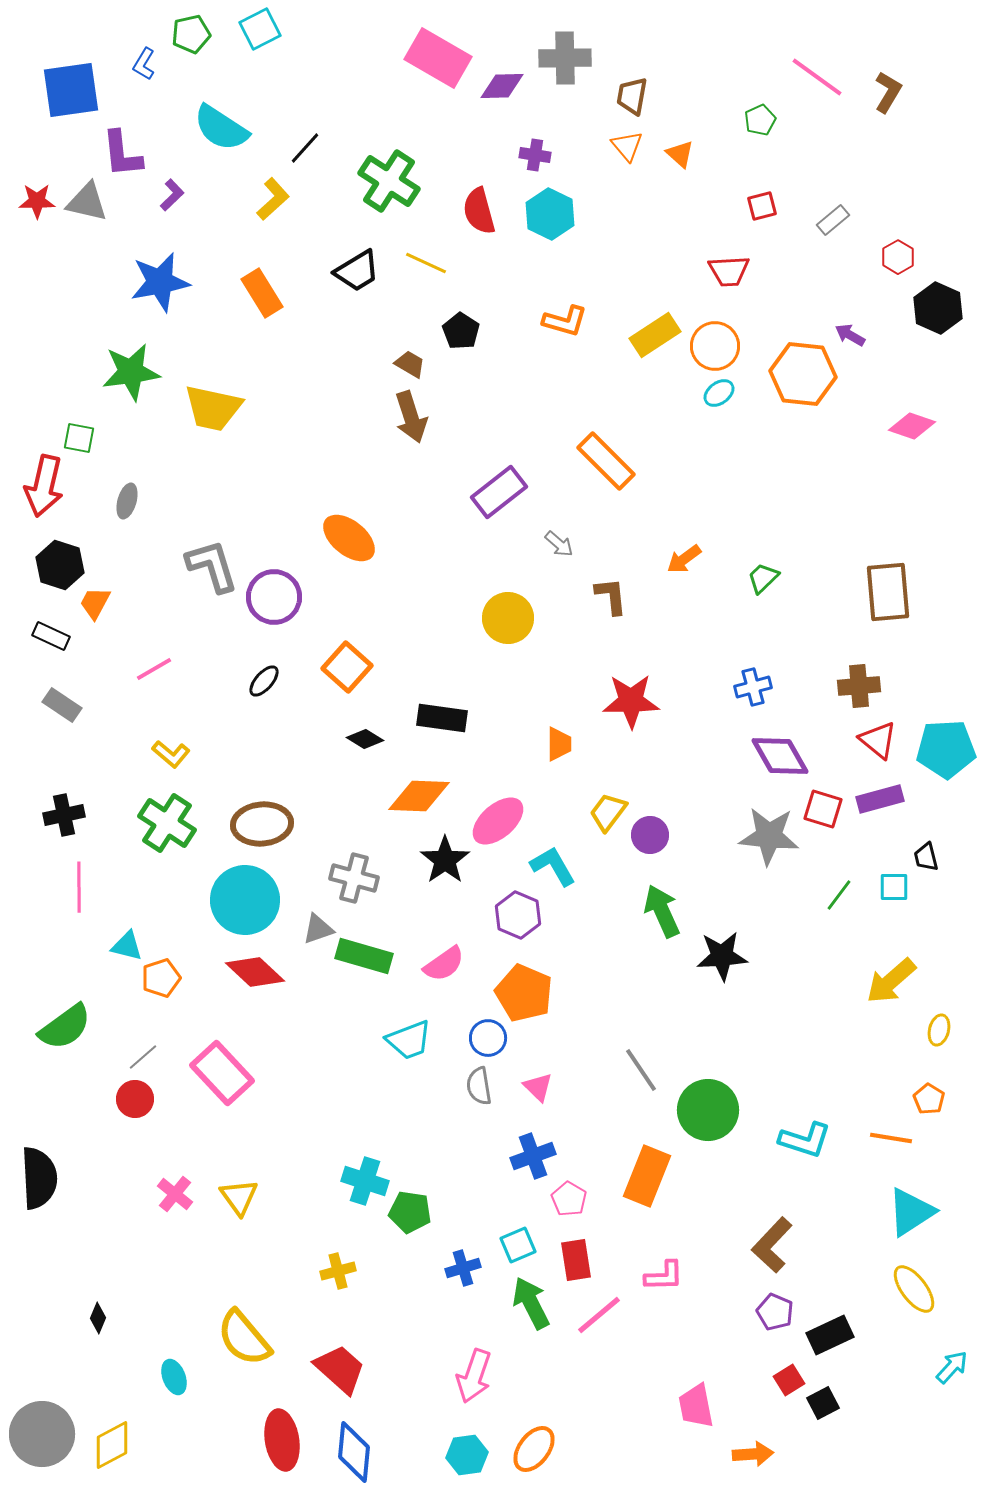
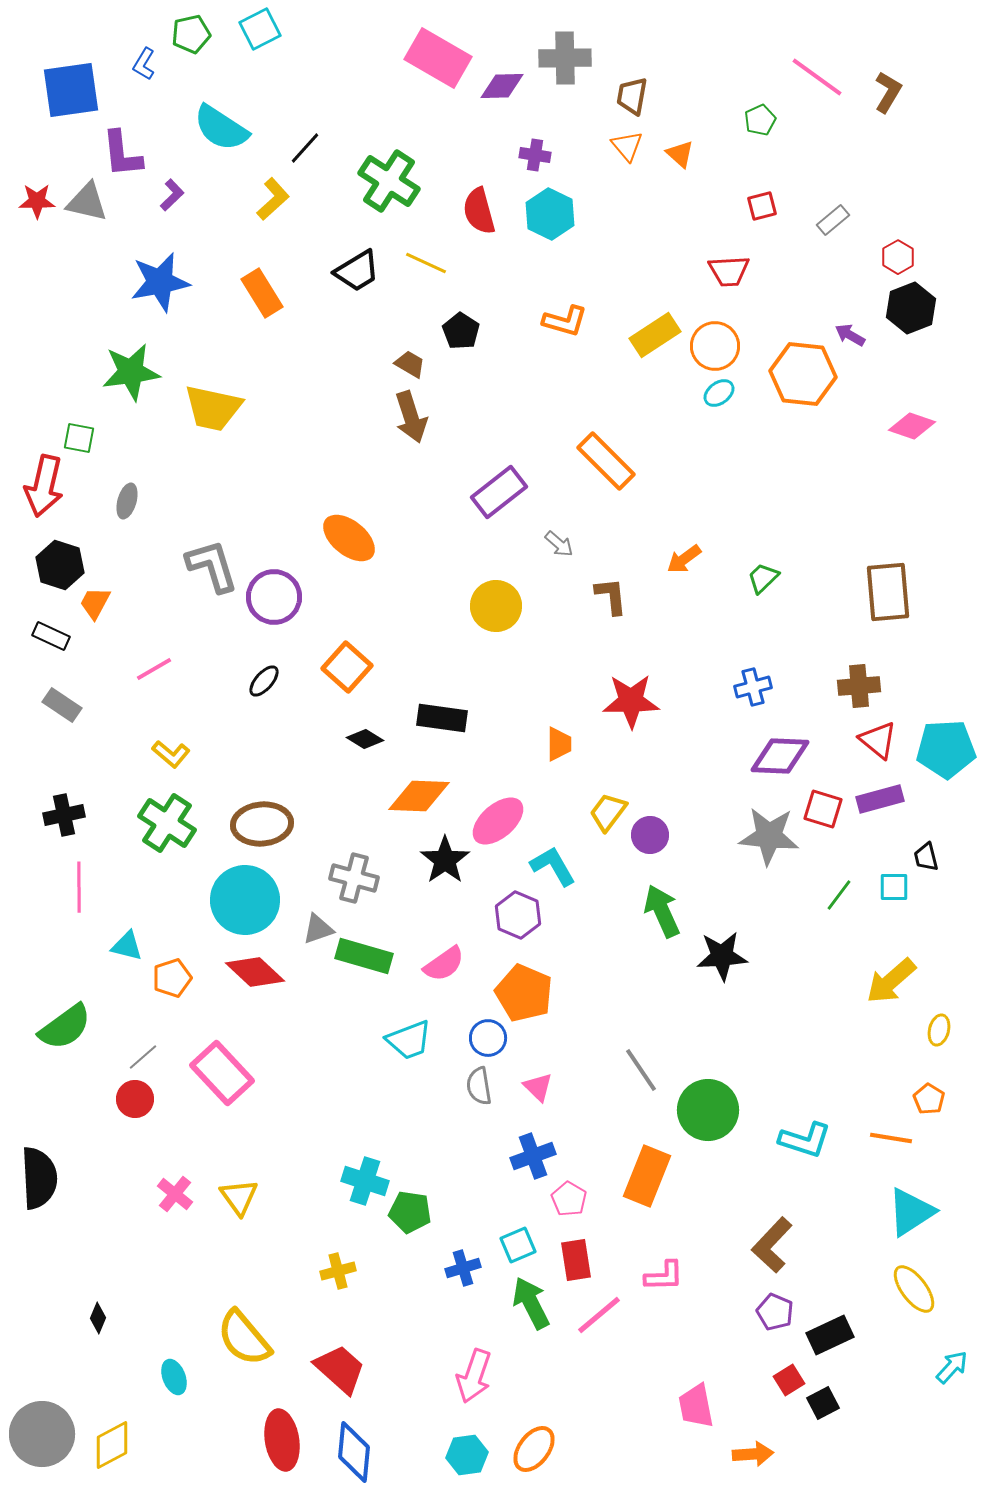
black hexagon at (938, 308): moved 27 px left; rotated 15 degrees clockwise
yellow circle at (508, 618): moved 12 px left, 12 px up
purple diamond at (780, 756): rotated 58 degrees counterclockwise
orange pentagon at (161, 978): moved 11 px right
